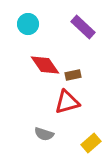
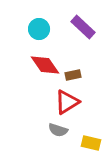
cyan circle: moved 11 px right, 5 px down
red triangle: rotated 16 degrees counterclockwise
gray semicircle: moved 14 px right, 4 px up
yellow rectangle: rotated 54 degrees clockwise
